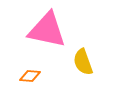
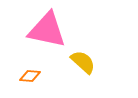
yellow semicircle: rotated 152 degrees clockwise
